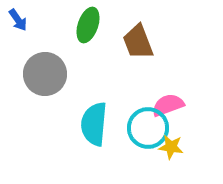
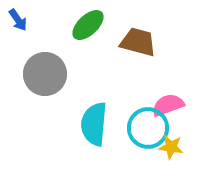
green ellipse: rotated 28 degrees clockwise
brown trapezoid: rotated 126 degrees clockwise
